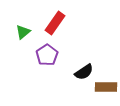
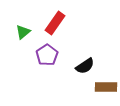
black semicircle: moved 1 px right, 6 px up
